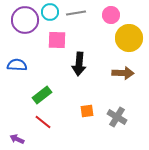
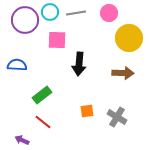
pink circle: moved 2 px left, 2 px up
purple arrow: moved 5 px right, 1 px down
